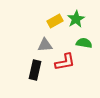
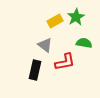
green star: moved 2 px up
gray triangle: rotated 42 degrees clockwise
